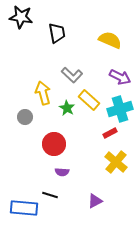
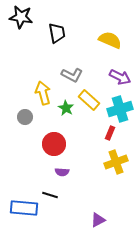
gray L-shape: rotated 15 degrees counterclockwise
green star: moved 1 px left
red rectangle: rotated 40 degrees counterclockwise
yellow cross: rotated 30 degrees clockwise
purple triangle: moved 3 px right, 19 px down
